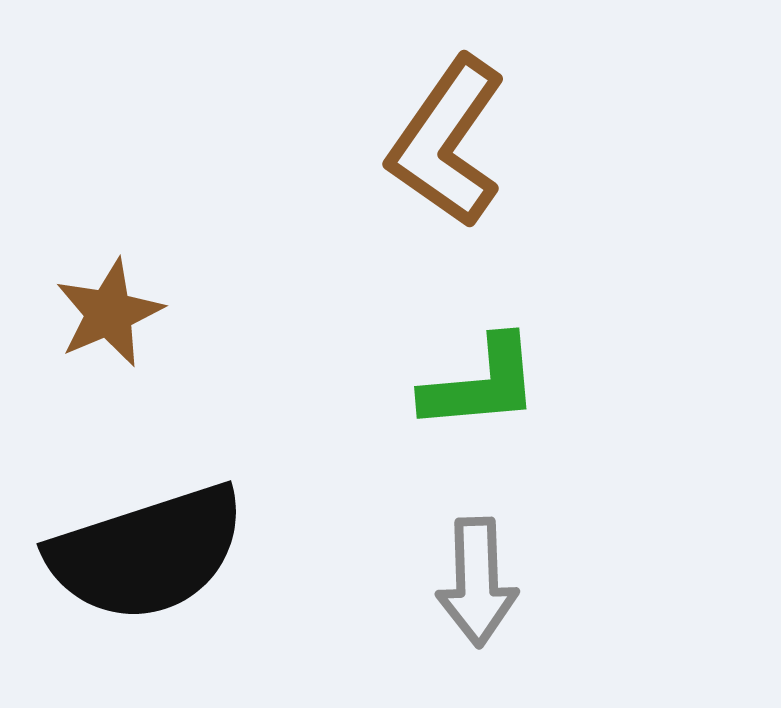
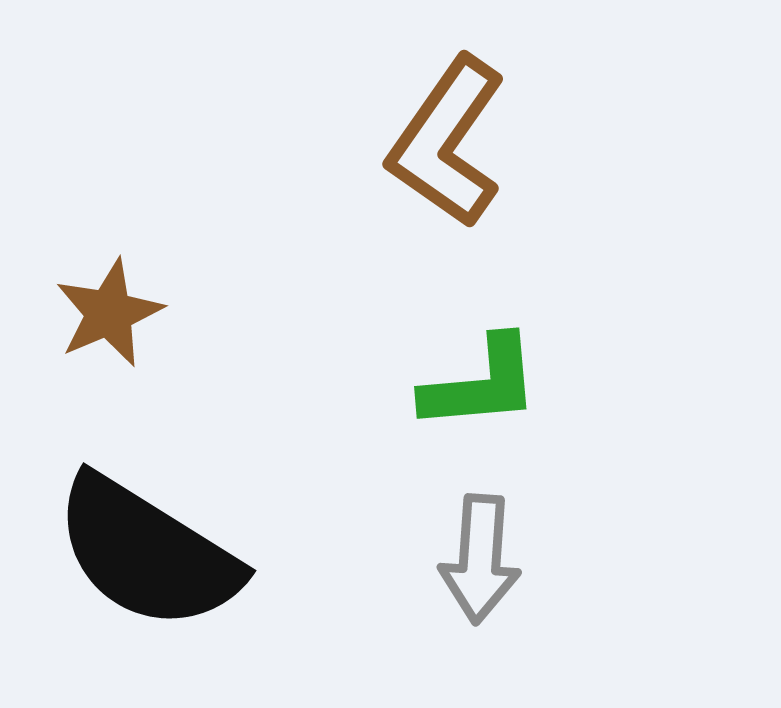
black semicircle: rotated 50 degrees clockwise
gray arrow: moved 3 px right, 23 px up; rotated 6 degrees clockwise
